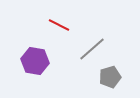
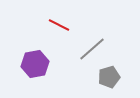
purple hexagon: moved 3 px down; rotated 20 degrees counterclockwise
gray pentagon: moved 1 px left
